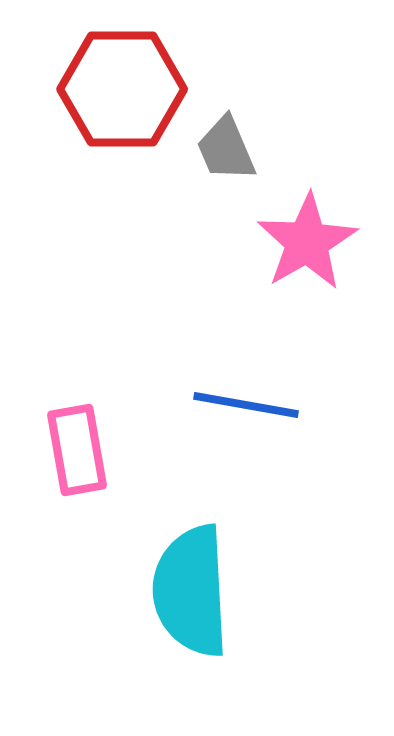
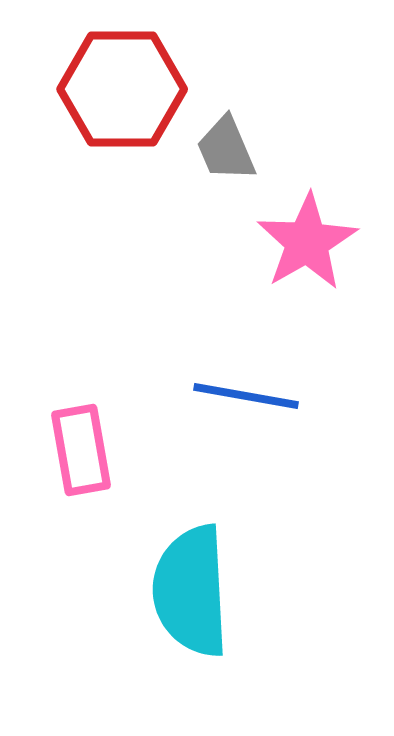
blue line: moved 9 px up
pink rectangle: moved 4 px right
